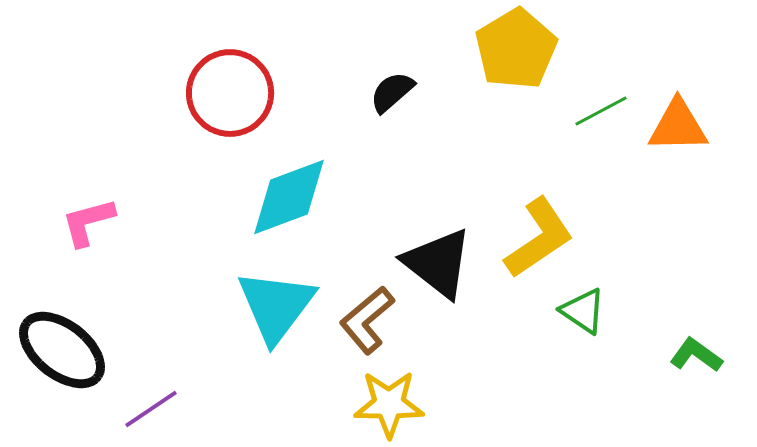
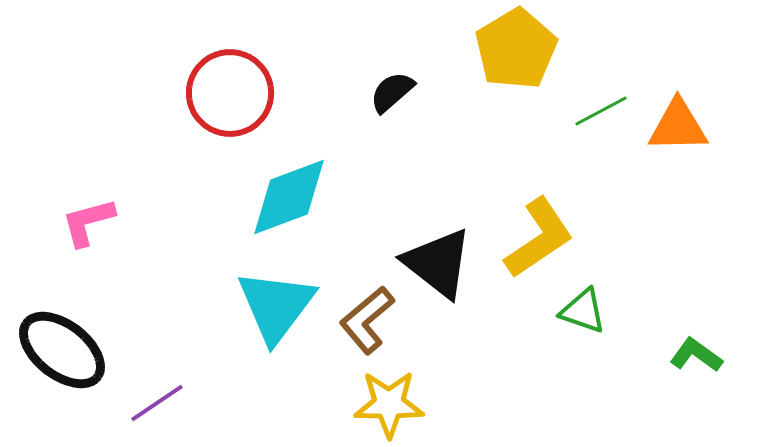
green triangle: rotated 15 degrees counterclockwise
purple line: moved 6 px right, 6 px up
